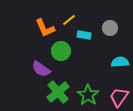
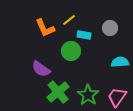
green circle: moved 10 px right
pink trapezoid: moved 2 px left
